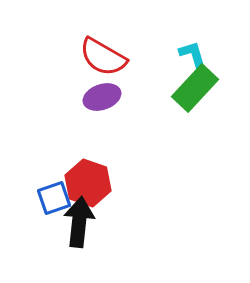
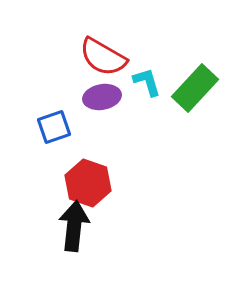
cyan L-shape: moved 46 px left, 27 px down
purple ellipse: rotated 9 degrees clockwise
blue square: moved 71 px up
black arrow: moved 5 px left, 4 px down
